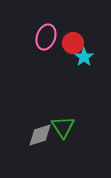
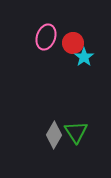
green triangle: moved 13 px right, 5 px down
gray diamond: moved 14 px right; rotated 44 degrees counterclockwise
